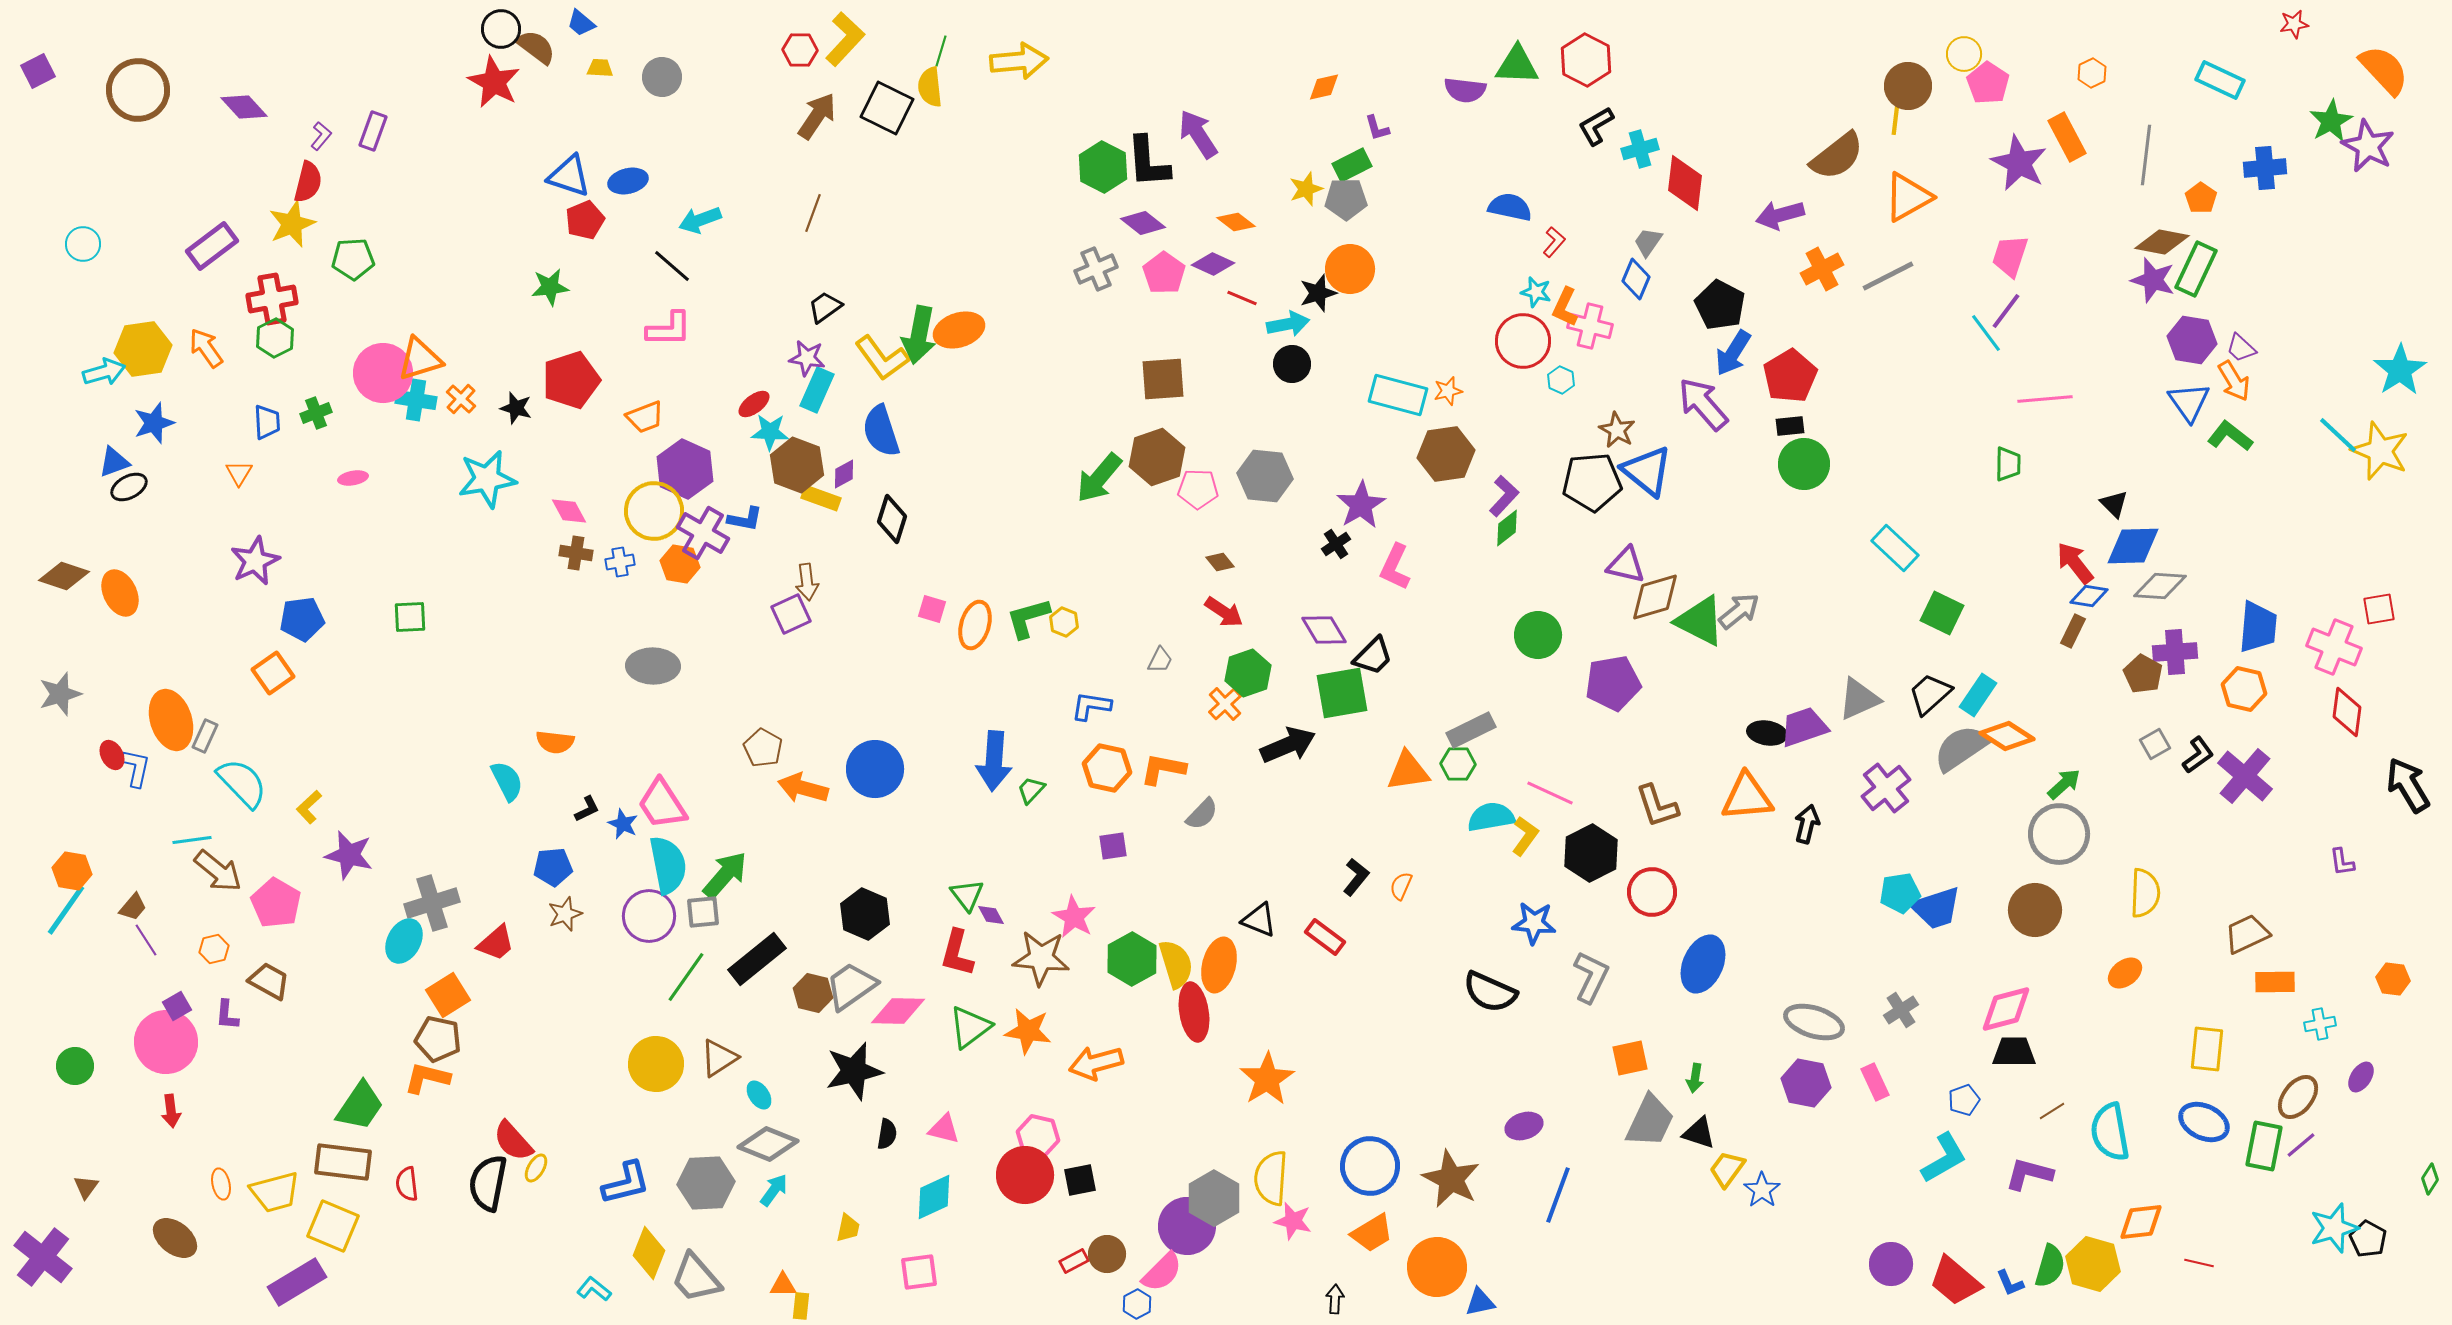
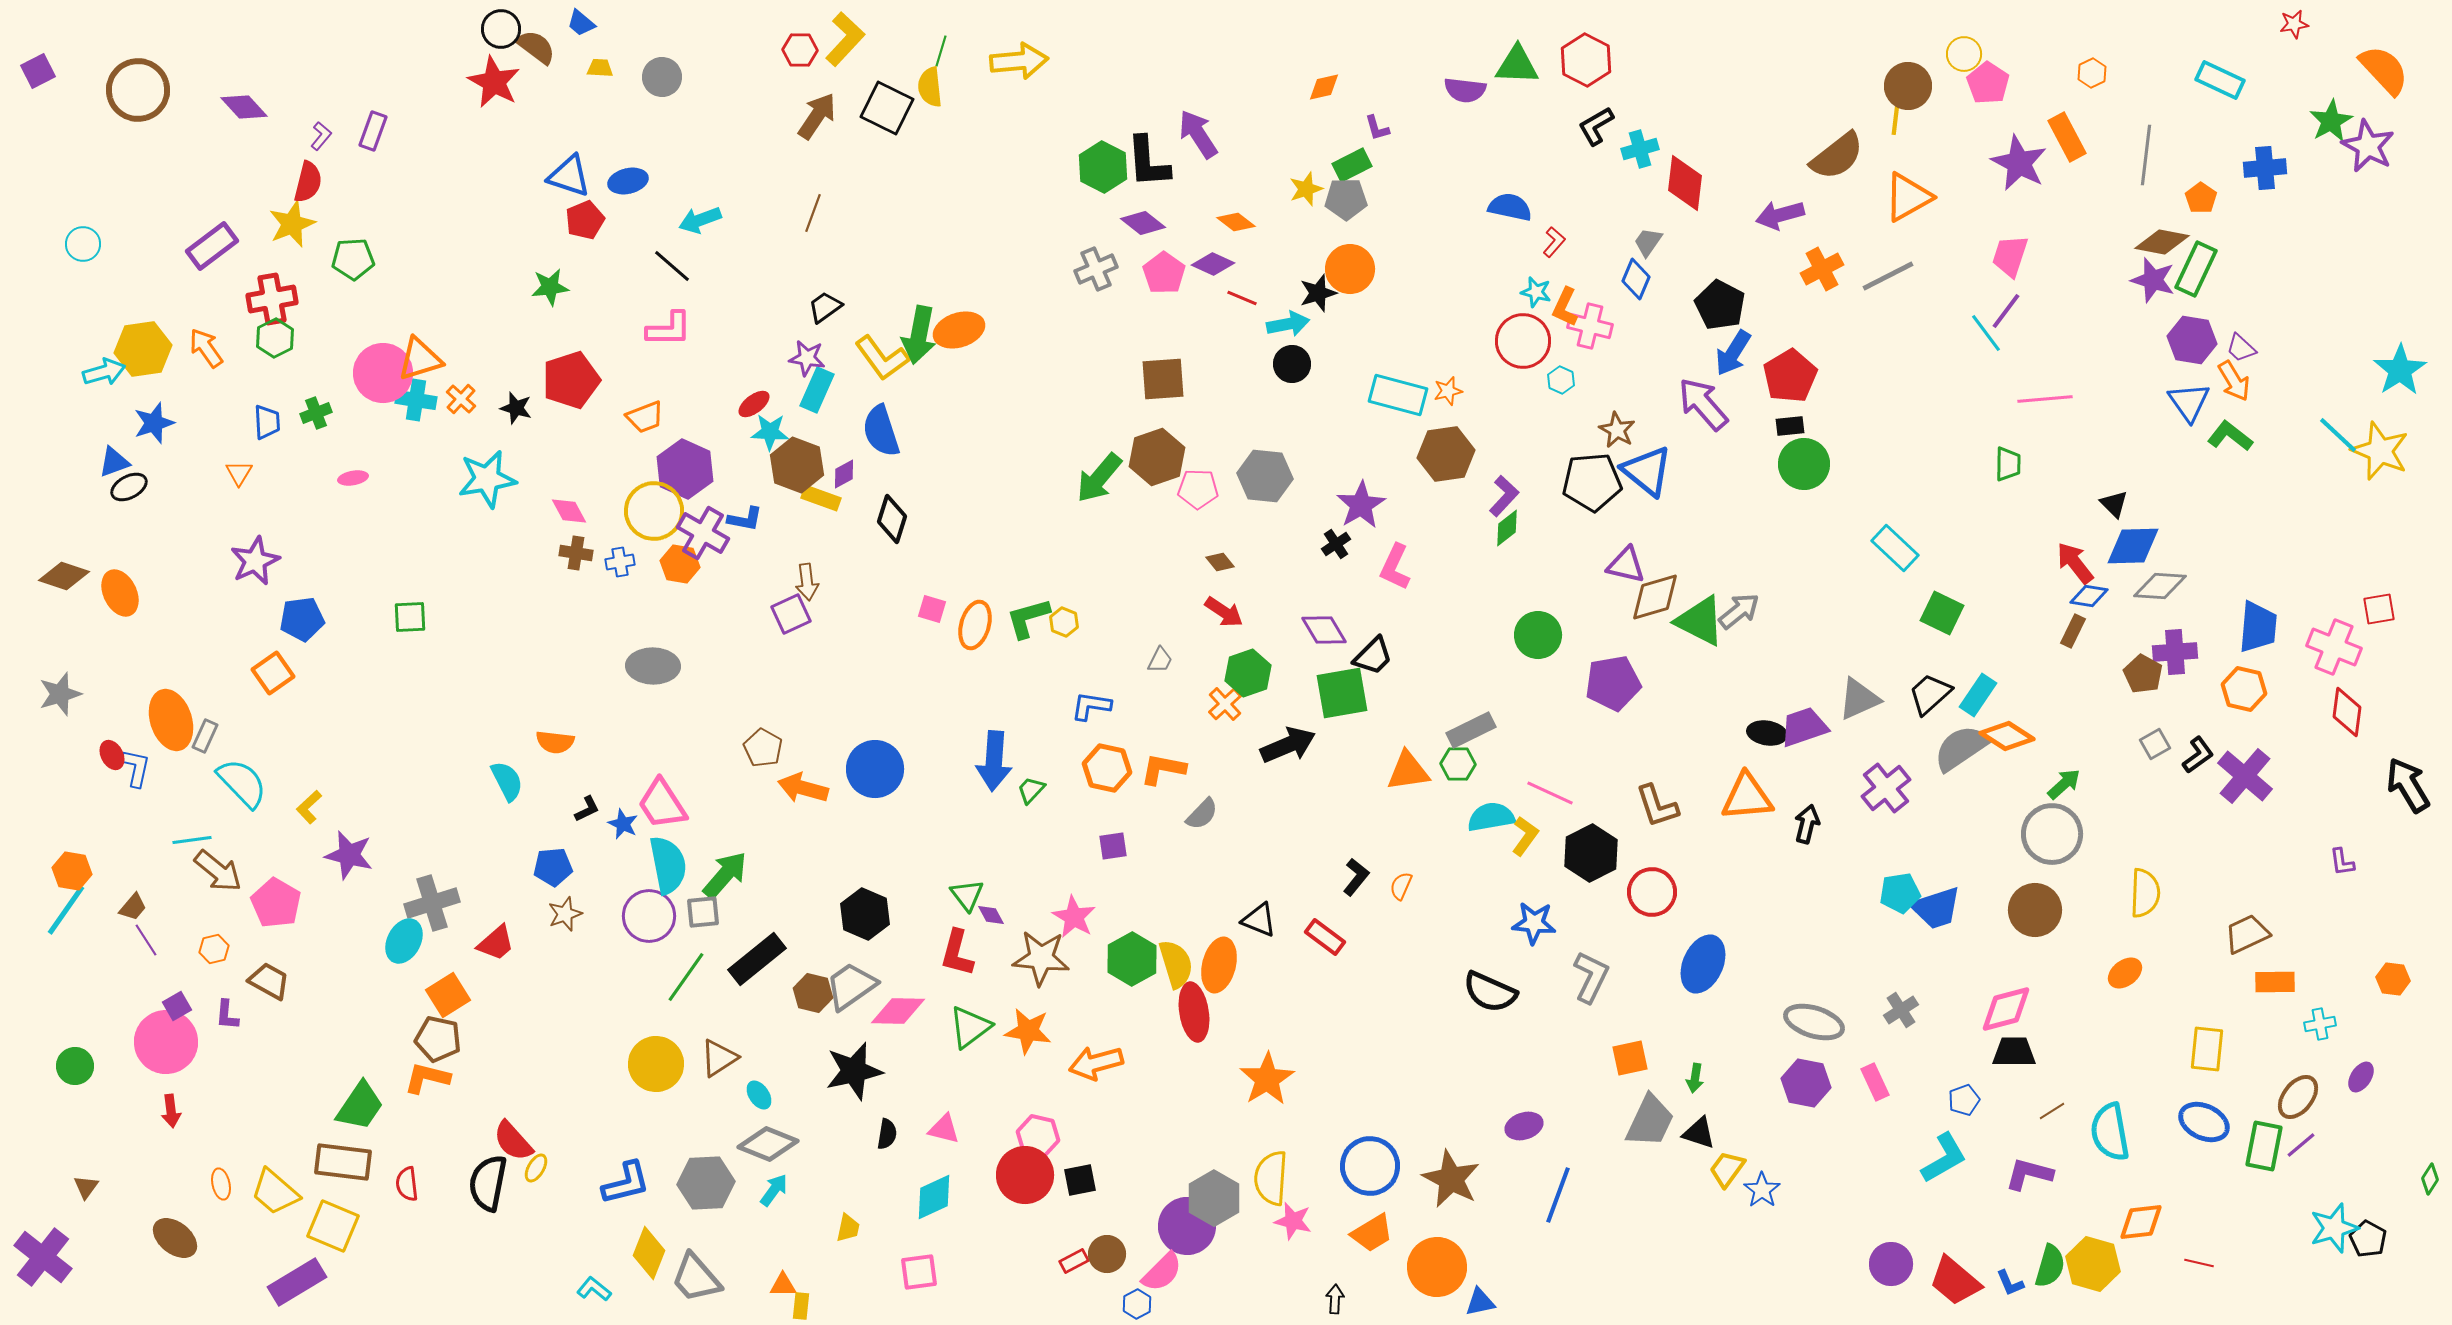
gray circle at (2059, 834): moved 7 px left
yellow trapezoid at (275, 1192): rotated 56 degrees clockwise
